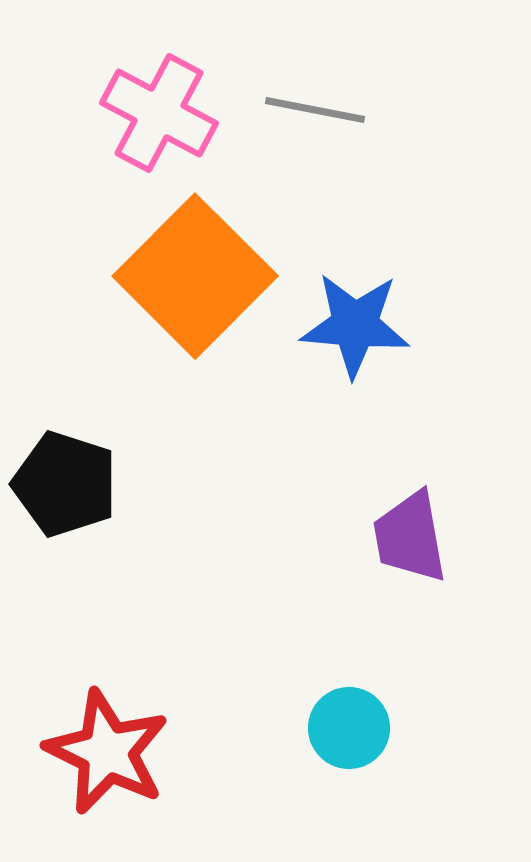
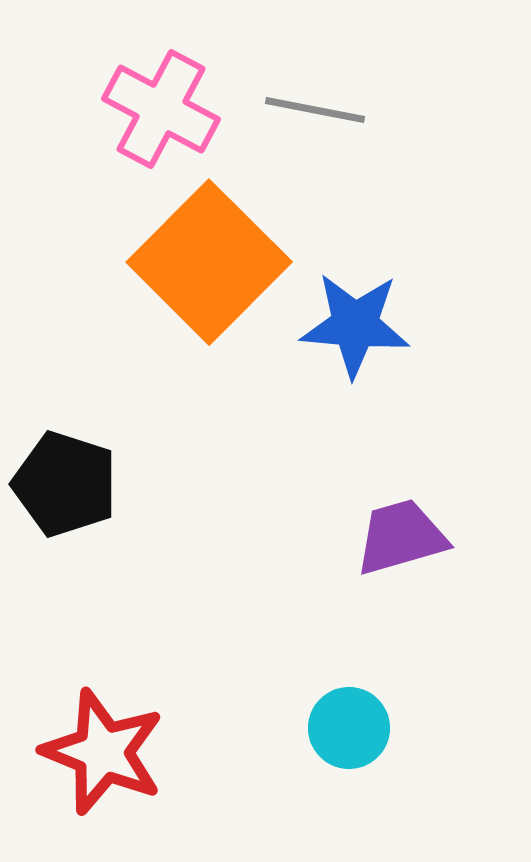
pink cross: moved 2 px right, 4 px up
orange square: moved 14 px right, 14 px up
purple trapezoid: moved 9 px left; rotated 84 degrees clockwise
red star: moved 4 px left; rotated 4 degrees counterclockwise
